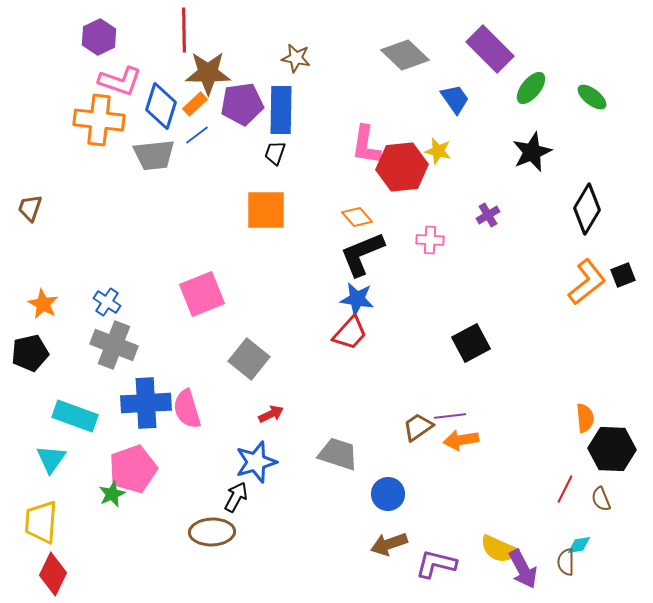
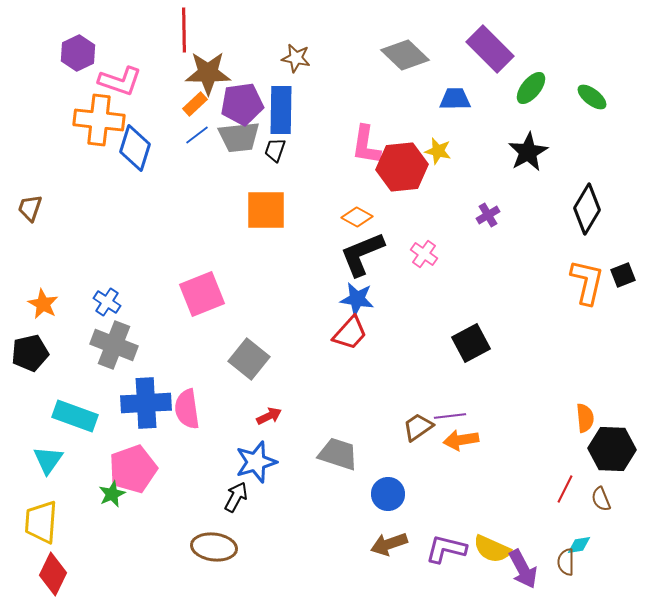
purple hexagon at (99, 37): moved 21 px left, 16 px down
blue trapezoid at (455, 99): rotated 56 degrees counterclockwise
blue diamond at (161, 106): moved 26 px left, 42 px down
black star at (532, 152): moved 4 px left; rotated 6 degrees counterclockwise
black trapezoid at (275, 153): moved 3 px up
gray trapezoid at (154, 155): moved 85 px right, 18 px up
orange diamond at (357, 217): rotated 20 degrees counterclockwise
pink cross at (430, 240): moved 6 px left, 14 px down; rotated 32 degrees clockwise
orange L-shape at (587, 282): rotated 39 degrees counterclockwise
pink semicircle at (187, 409): rotated 9 degrees clockwise
red arrow at (271, 414): moved 2 px left, 2 px down
cyan triangle at (51, 459): moved 3 px left, 1 px down
brown ellipse at (212, 532): moved 2 px right, 15 px down; rotated 9 degrees clockwise
yellow semicircle at (499, 549): moved 7 px left
purple L-shape at (436, 564): moved 10 px right, 15 px up
